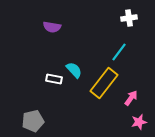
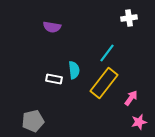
cyan line: moved 12 px left, 1 px down
cyan semicircle: rotated 36 degrees clockwise
